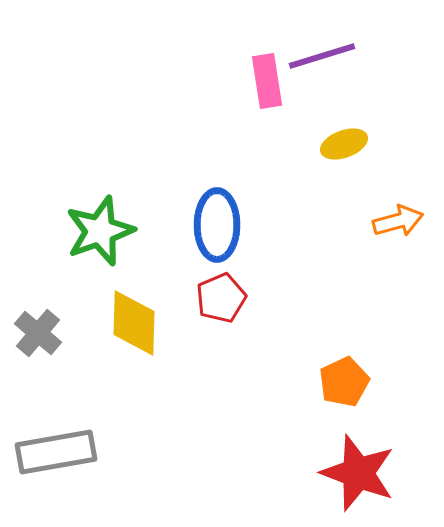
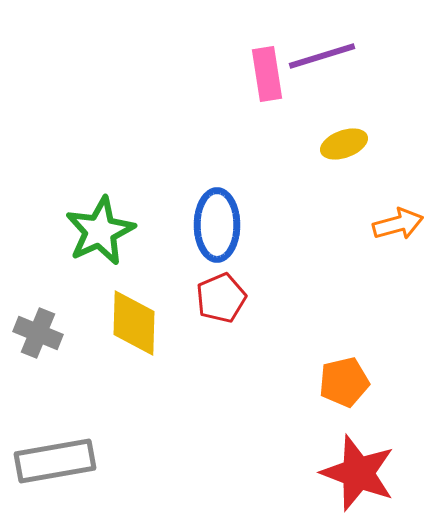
pink rectangle: moved 7 px up
orange arrow: moved 3 px down
green star: rotated 6 degrees counterclockwise
gray cross: rotated 18 degrees counterclockwise
orange pentagon: rotated 12 degrees clockwise
gray rectangle: moved 1 px left, 9 px down
